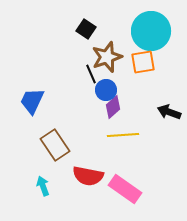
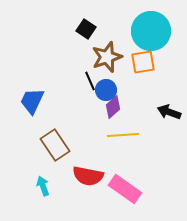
black line: moved 1 px left, 7 px down
